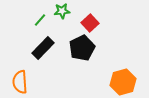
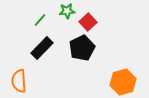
green star: moved 5 px right
red square: moved 2 px left, 1 px up
black rectangle: moved 1 px left
orange semicircle: moved 1 px left, 1 px up
